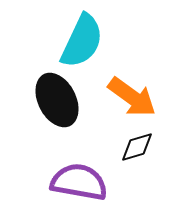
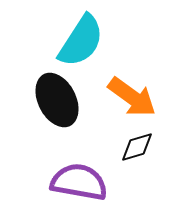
cyan semicircle: moved 1 px left; rotated 8 degrees clockwise
